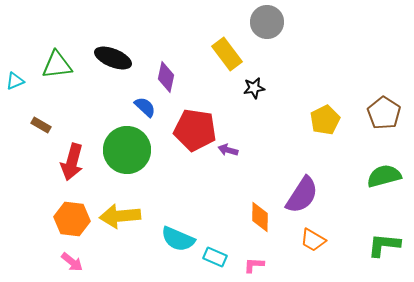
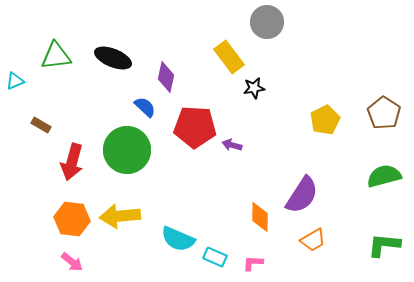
yellow rectangle: moved 2 px right, 3 px down
green triangle: moved 1 px left, 9 px up
red pentagon: moved 3 px up; rotated 6 degrees counterclockwise
purple arrow: moved 4 px right, 5 px up
orange trapezoid: rotated 60 degrees counterclockwise
pink L-shape: moved 1 px left, 2 px up
